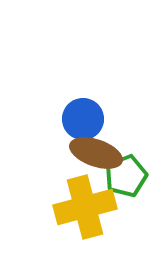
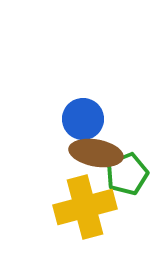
brown ellipse: rotated 9 degrees counterclockwise
green pentagon: moved 1 px right, 2 px up
